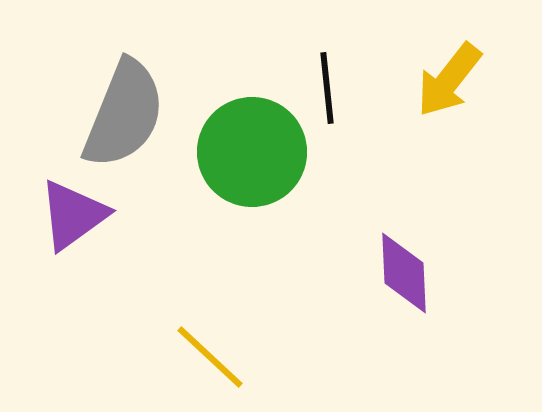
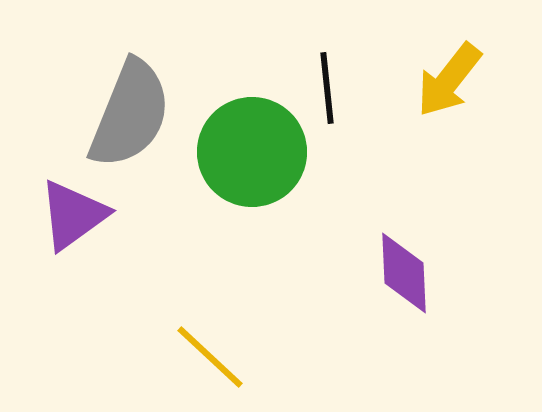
gray semicircle: moved 6 px right
